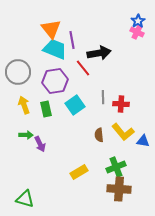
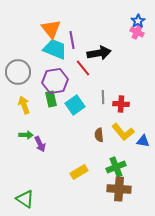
green rectangle: moved 5 px right, 10 px up
green triangle: rotated 18 degrees clockwise
